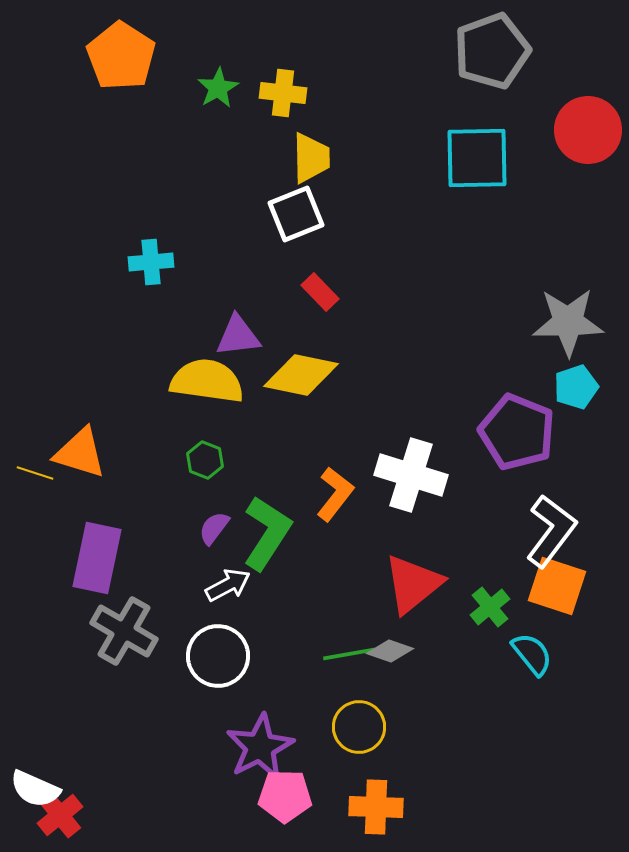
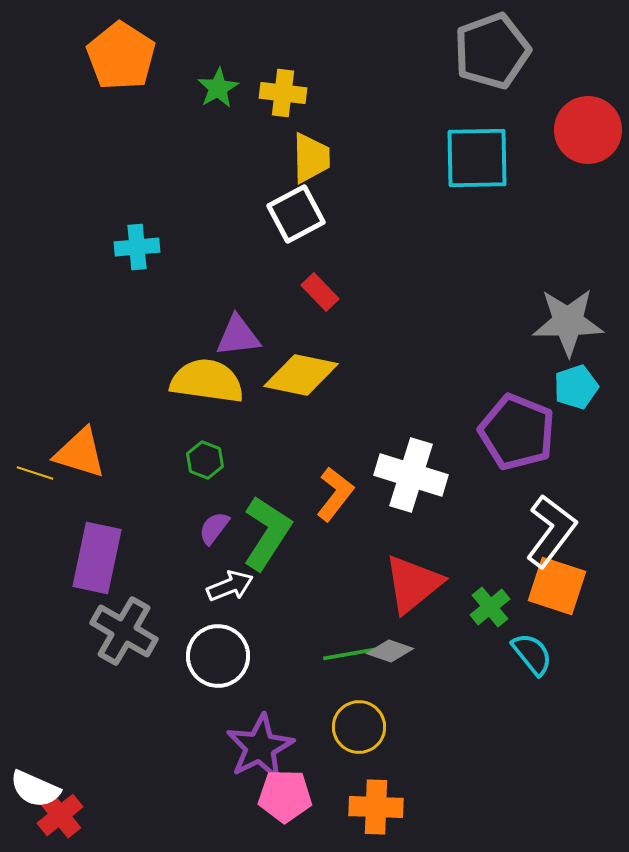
white square: rotated 6 degrees counterclockwise
cyan cross: moved 14 px left, 15 px up
white arrow: moved 2 px right, 1 px down; rotated 6 degrees clockwise
